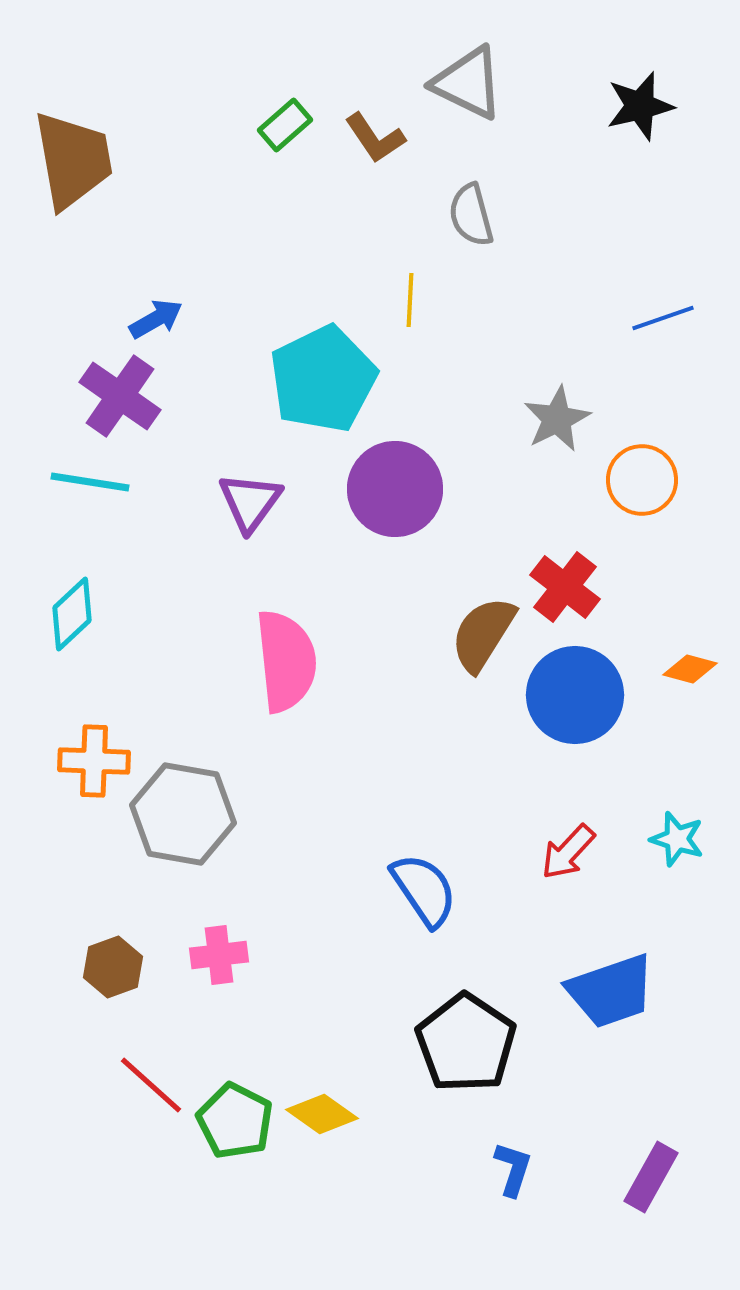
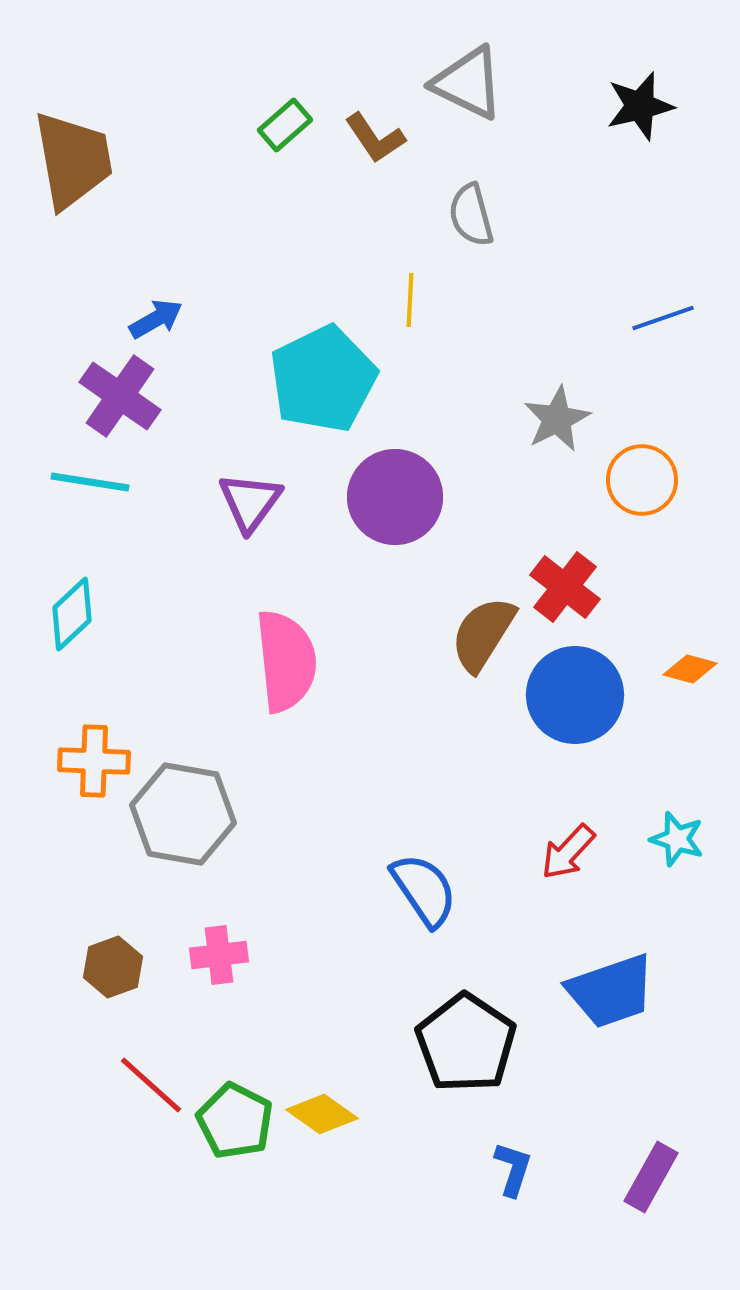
purple circle: moved 8 px down
